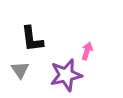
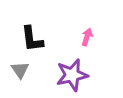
pink arrow: moved 14 px up
purple star: moved 6 px right
